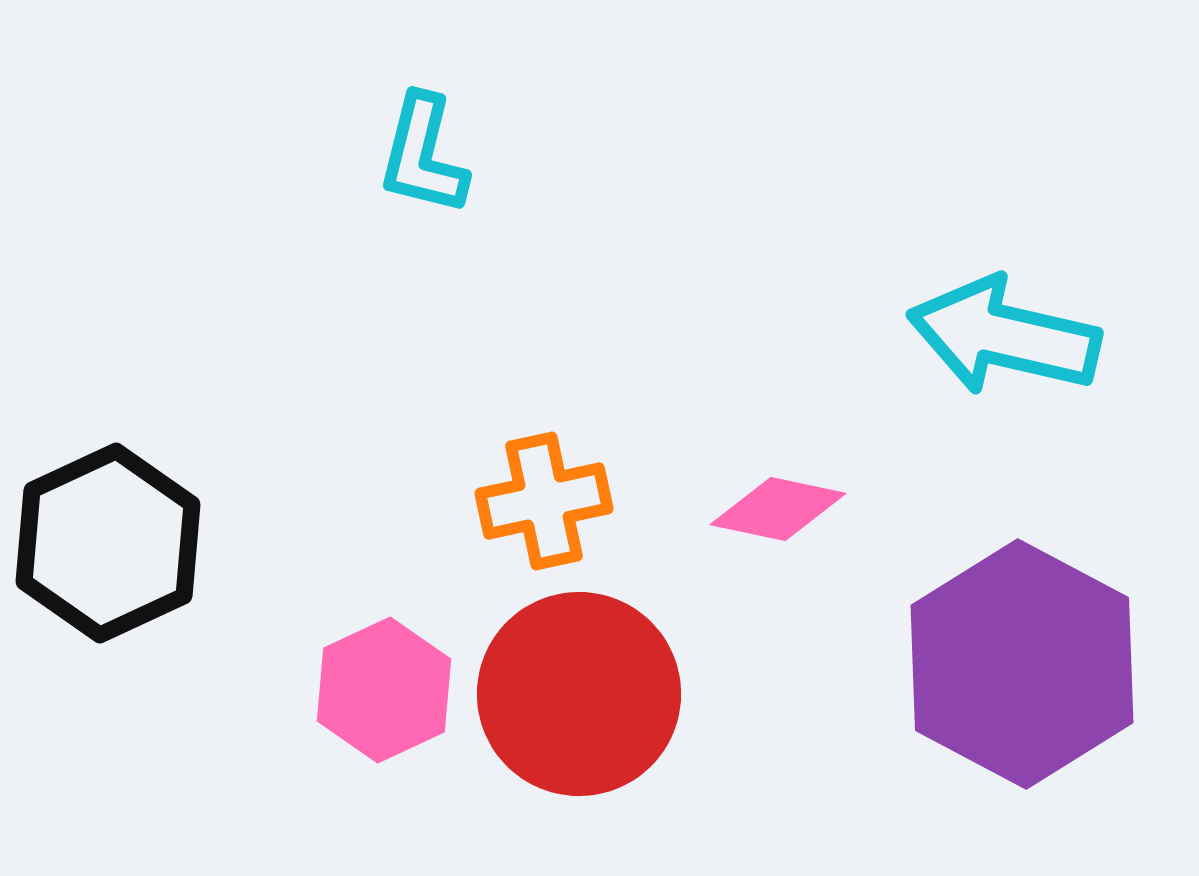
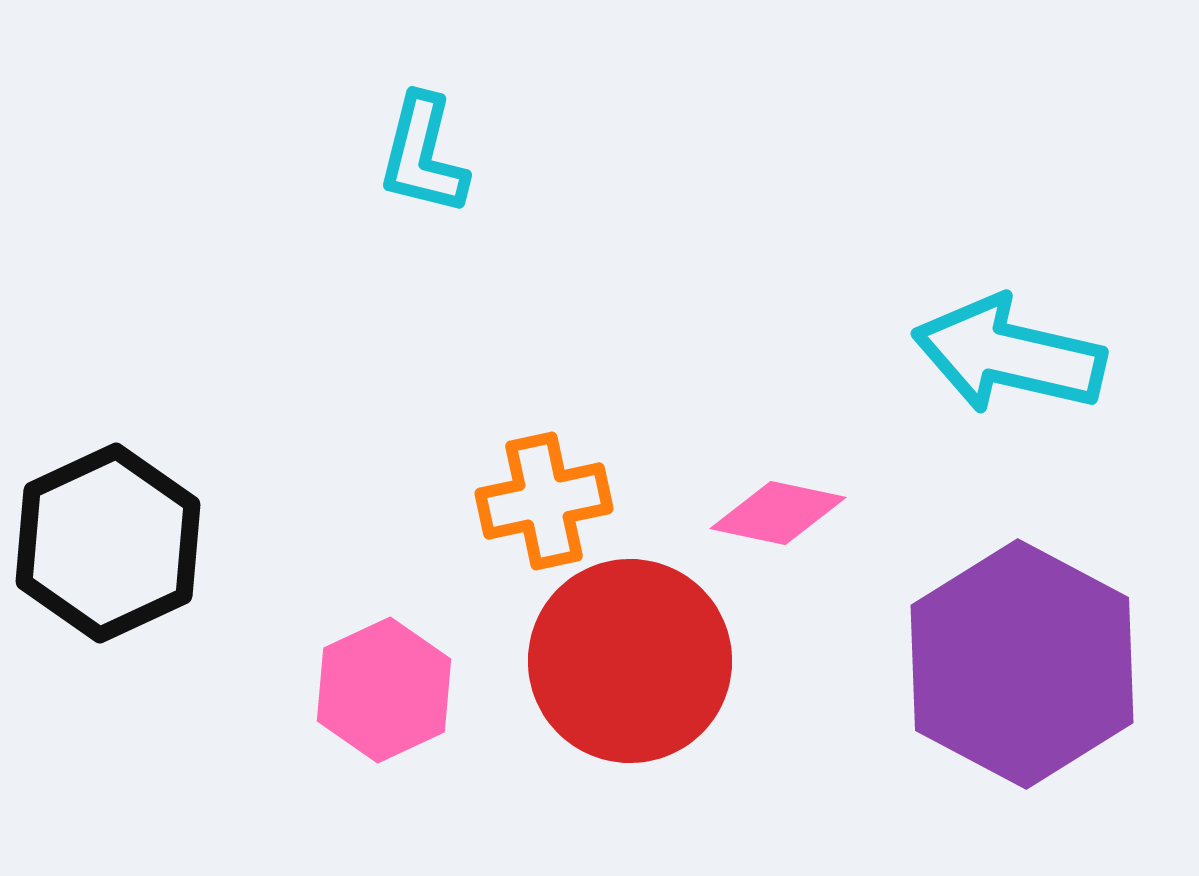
cyan arrow: moved 5 px right, 19 px down
pink diamond: moved 4 px down
red circle: moved 51 px right, 33 px up
